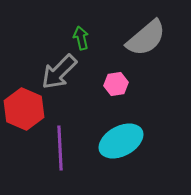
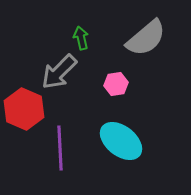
cyan ellipse: rotated 66 degrees clockwise
